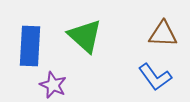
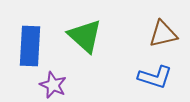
brown triangle: rotated 16 degrees counterclockwise
blue L-shape: rotated 36 degrees counterclockwise
